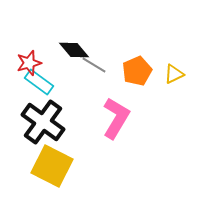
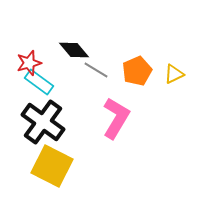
gray line: moved 2 px right, 5 px down
